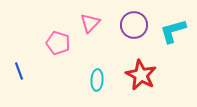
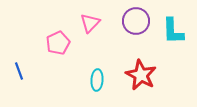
purple circle: moved 2 px right, 4 px up
cyan L-shape: rotated 76 degrees counterclockwise
pink pentagon: rotated 30 degrees clockwise
